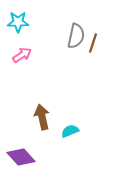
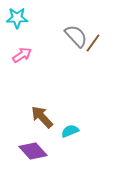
cyan star: moved 1 px left, 4 px up
gray semicircle: rotated 55 degrees counterclockwise
brown line: rotated 18 degrees clockwise
brown arrow: rotated 30 degrees counterclockwise
purple diamond: moved 12 px right, 6 px up
